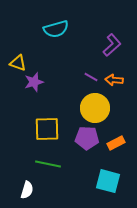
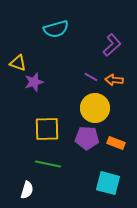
orange rectangle: rotated 48 degrees clockwise
cyan square: moved 2 px down
